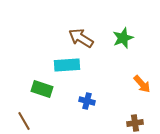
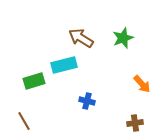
cyan rectangle: moved 3 px left; rotated 10 degrees counterclockwise
green rectangle: moved 8 px left, 8 px up; rotated 35 degrees counterclockwise
